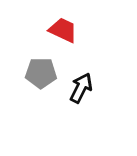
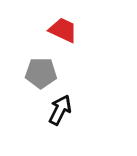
black arrow: moved 21 px left, 22 px down
